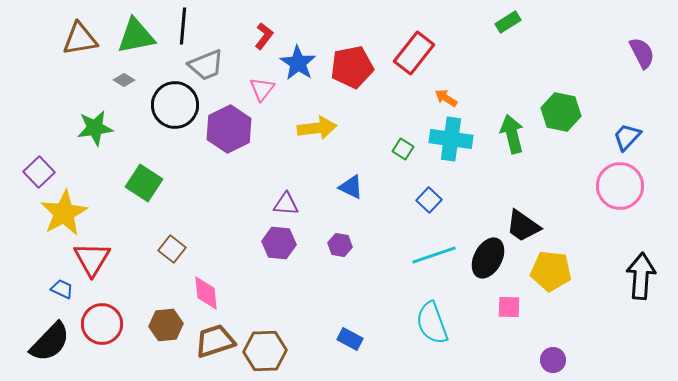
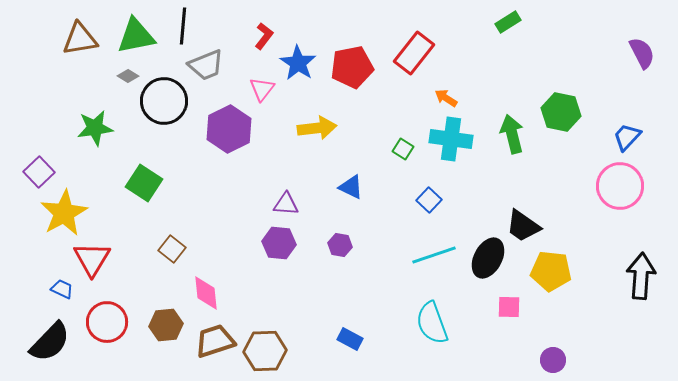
gray diamond at (124, 80): moved 4 px right, 4 px up
black circle at (175, 105): moved 11 px left, 4 px up
red circle at (102, 324): moved 5 px right, 2 px up
